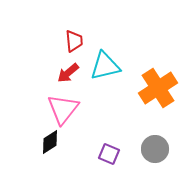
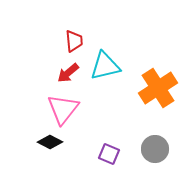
black diamond: rotated 60 degrees clockwise
